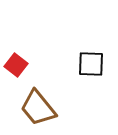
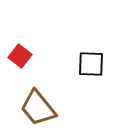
red square: moved 4 px right, 9 px up
